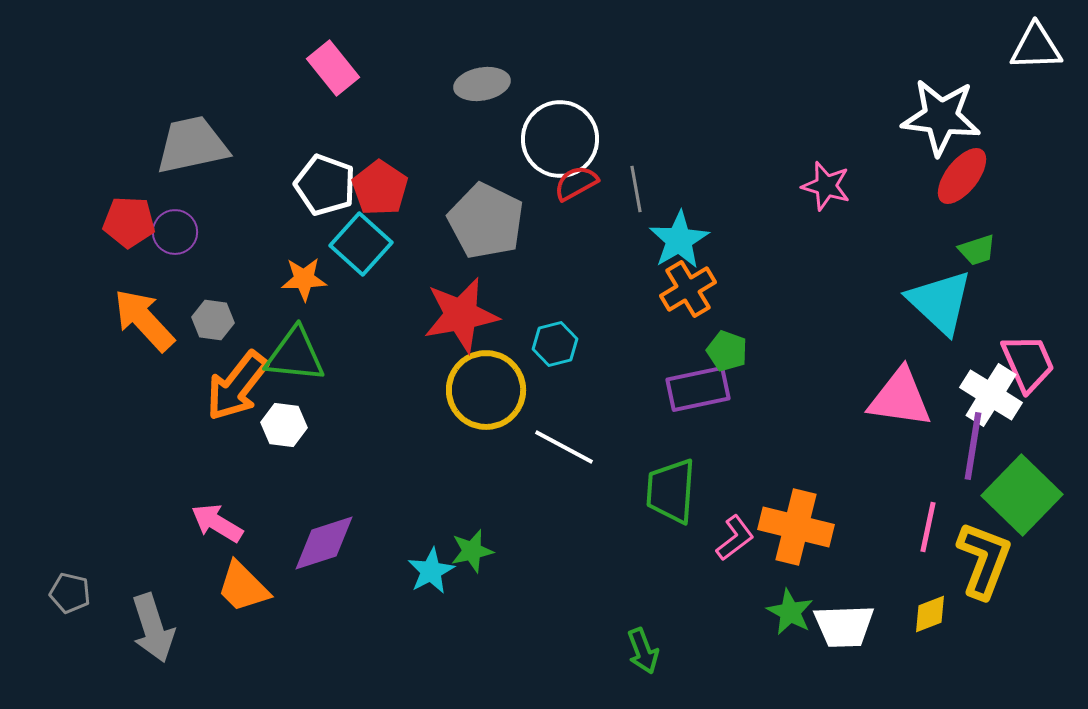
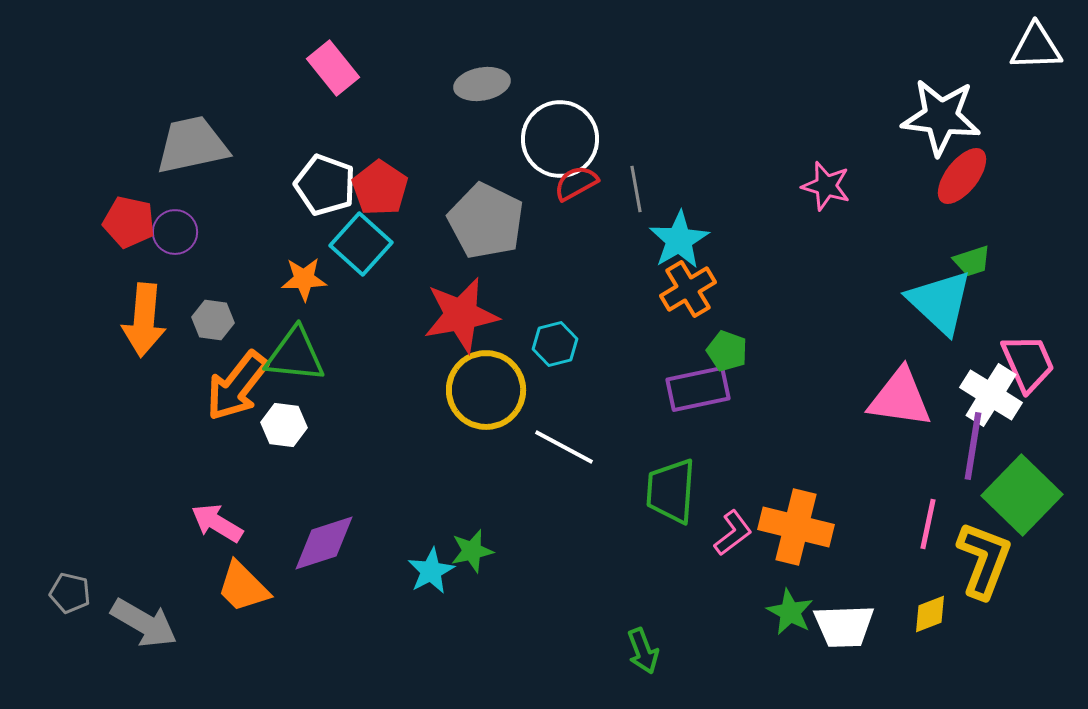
red pentagon at (129, 222): rotated 9 degrees clockwise
green trapezoid at (977, 250): moved 5 px left, 11 px down
orange arrow at (144, 320): rotated 132 degrees counterclockwise
pink line at (928, 527): moved 3 px up
pink L-shape at (735, 538): moved 2 px left, 5 px up
gray arrow at (153, 628): moved 9 px left, 5 px up; rotated 42 degrees counterclockwise
